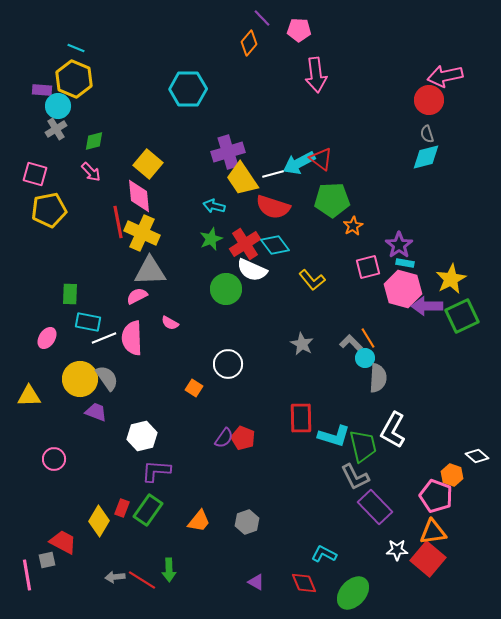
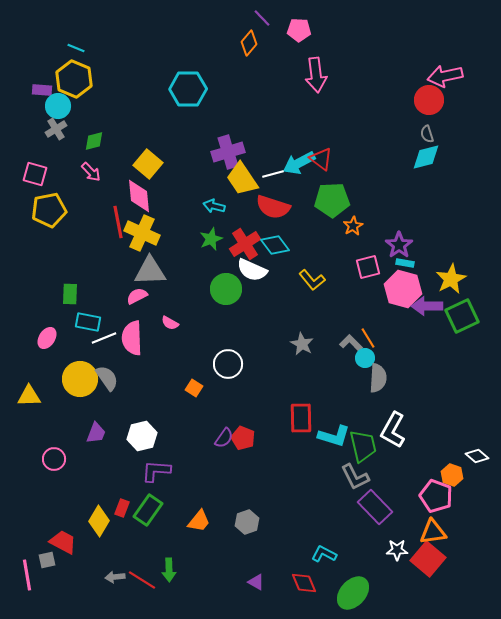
purple trapezoid at (96, 412): moved 21 px down; rotated 90 degrees clockwise
